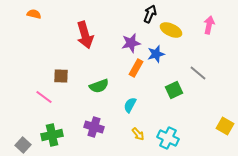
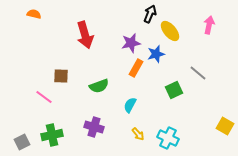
yellow ellipse: moved 1 px left, 1 px down; rotated 25 degrees clockwise
gray square: moved 1 px left, 3 px up; rotated 21 degrees clockwise
